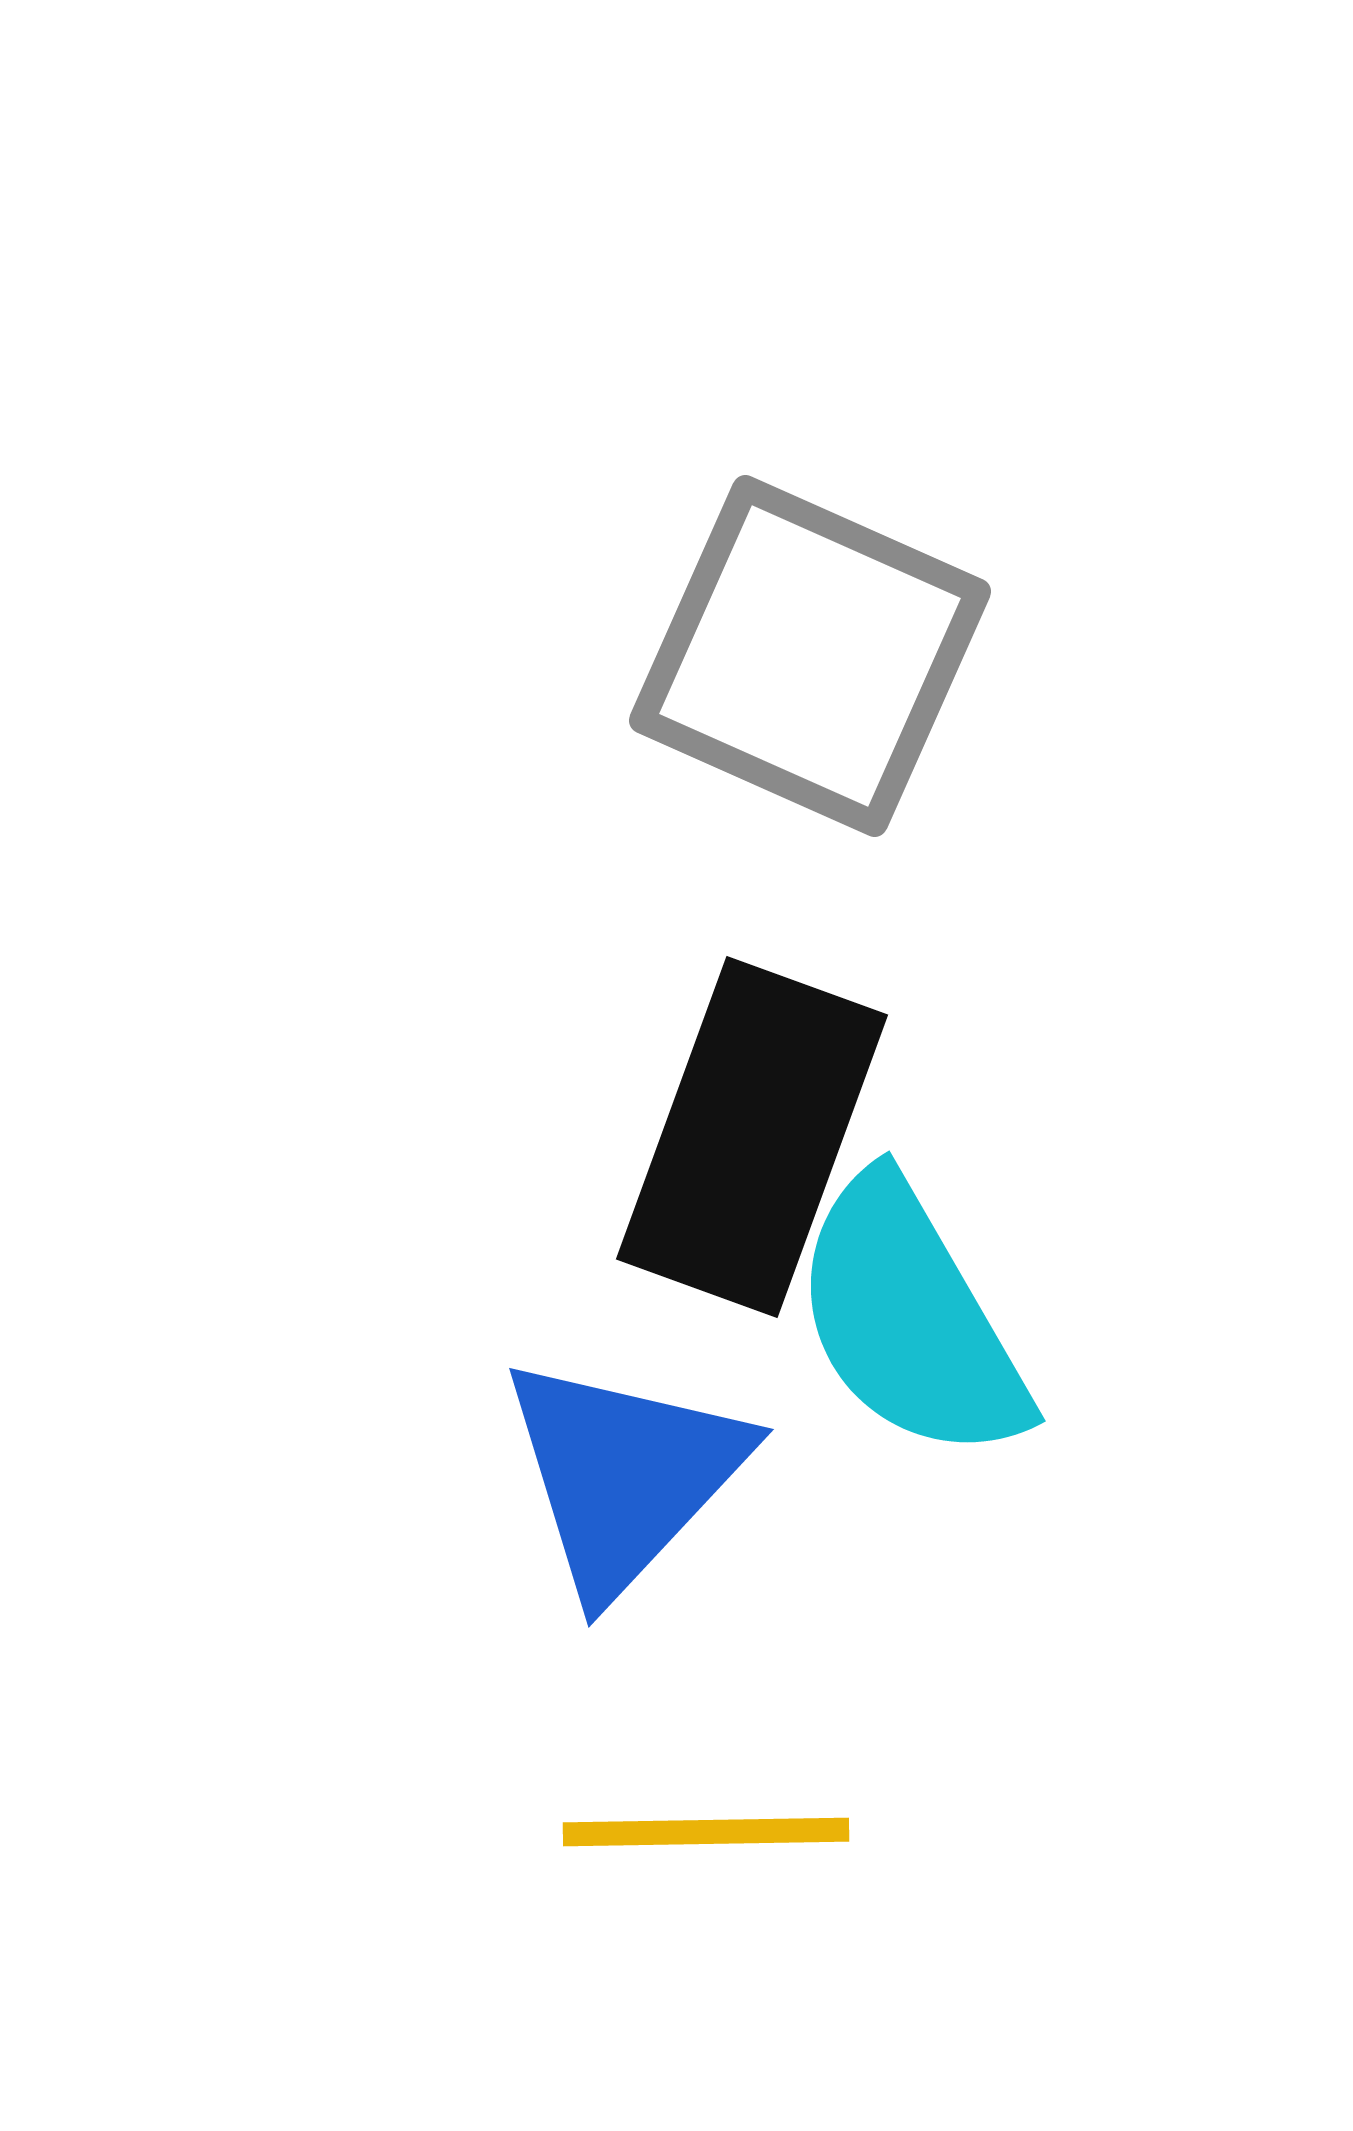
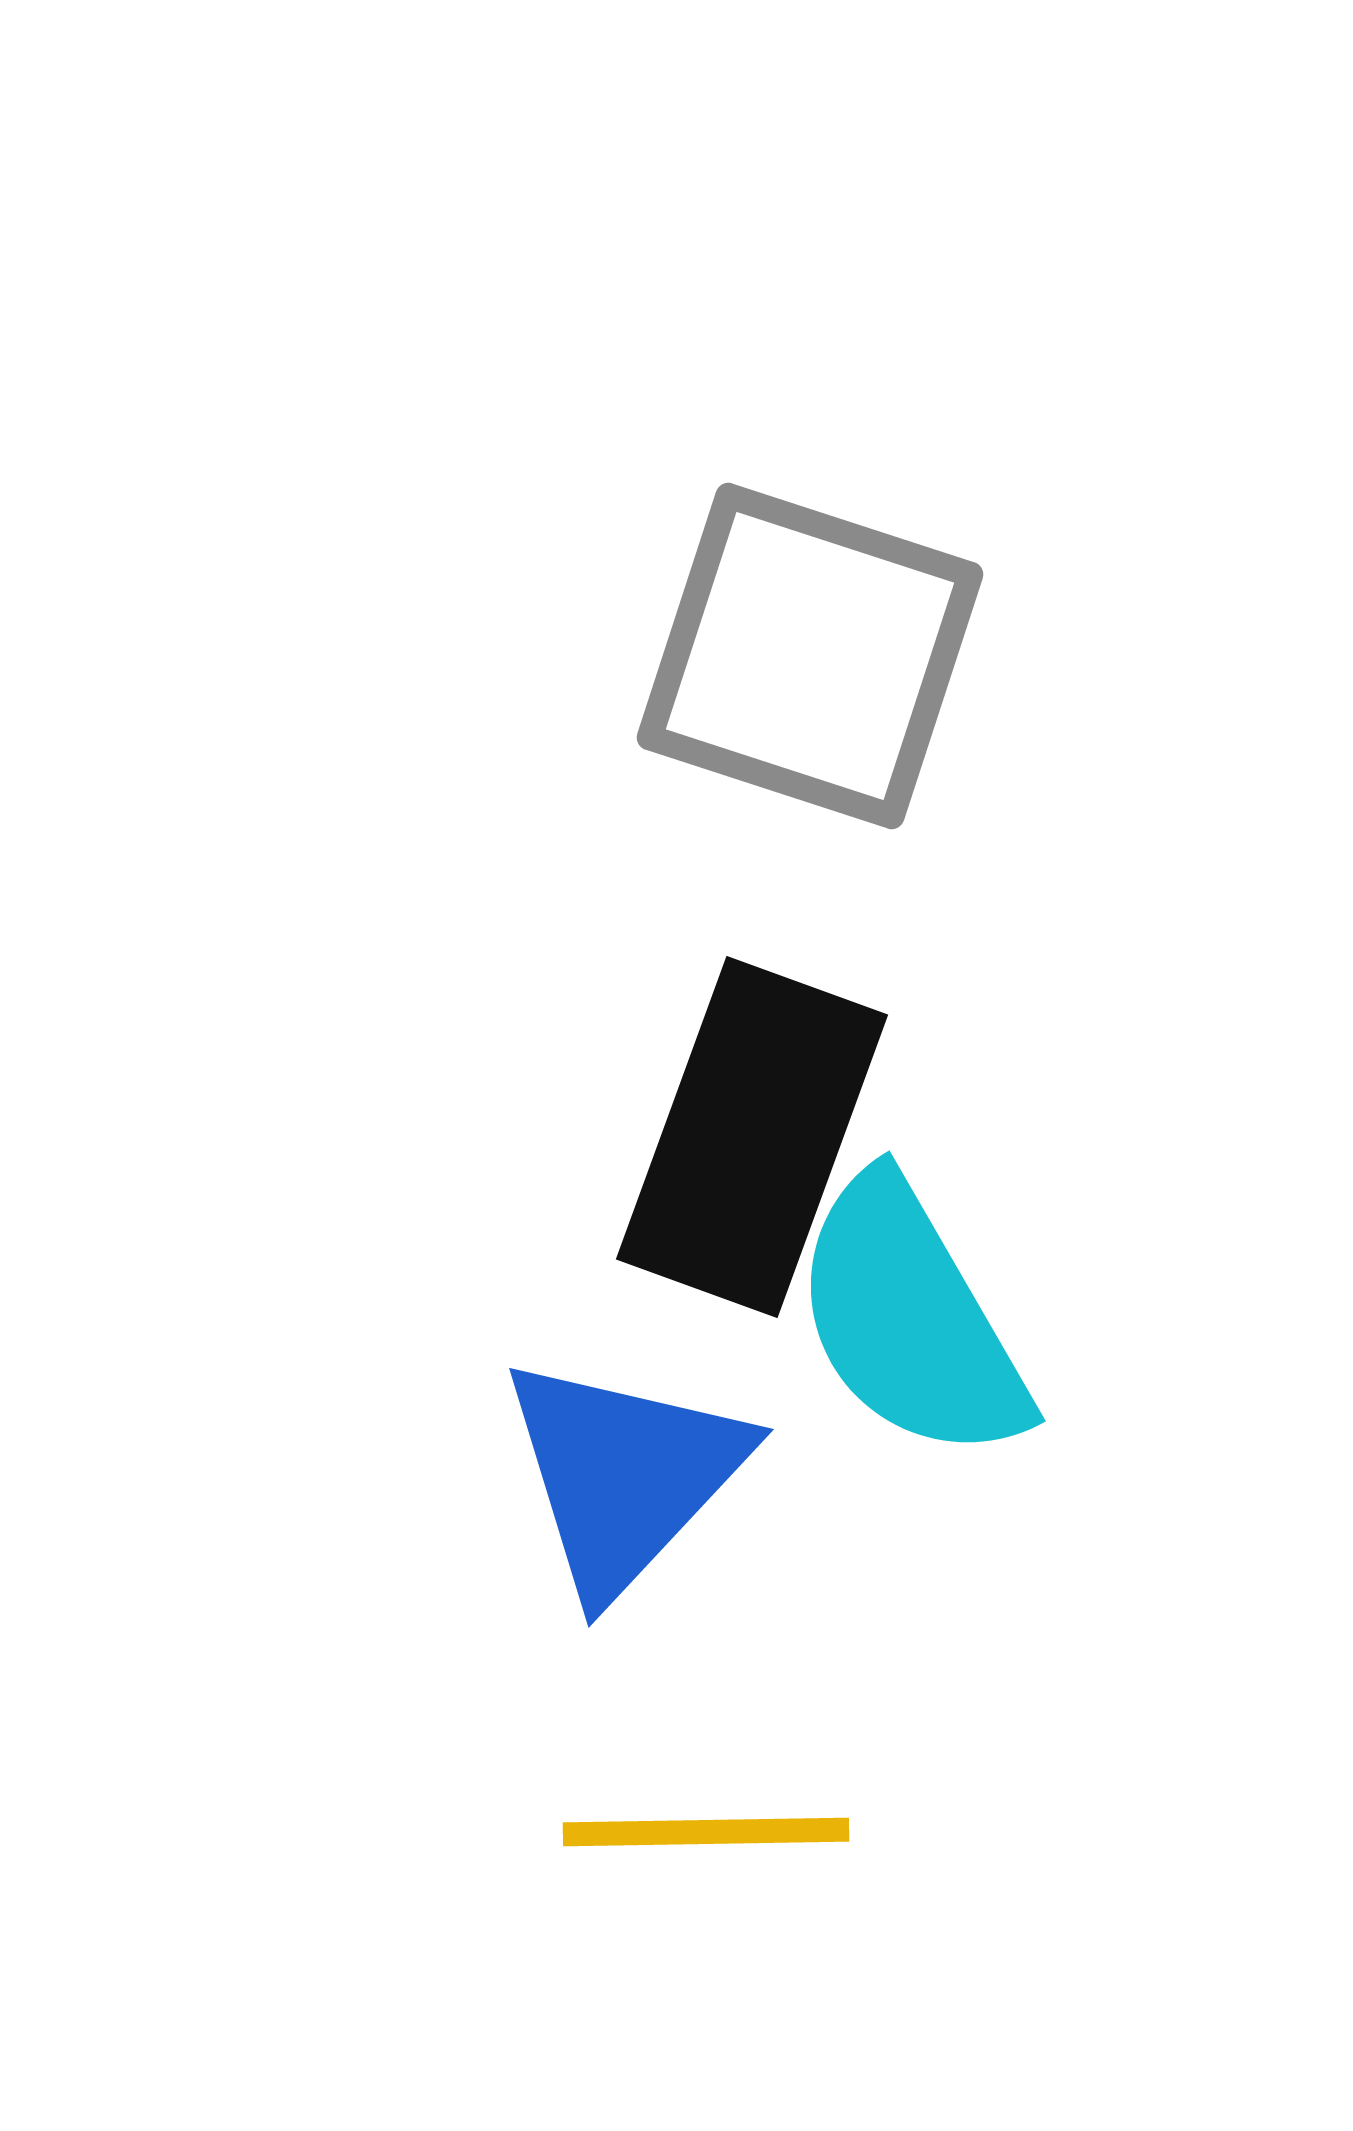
gray square: rotated 6 degrees counterclockwise
